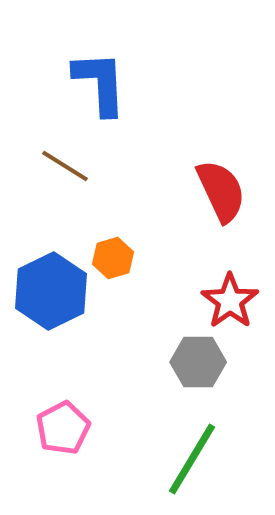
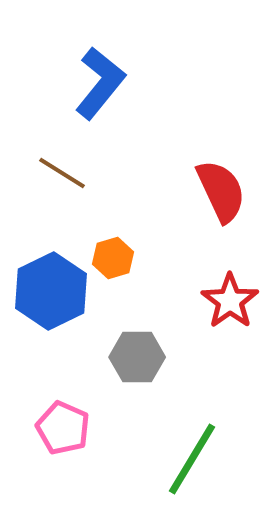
blue L-shape: rotated 42 degrees clockwise
brown line: moved 3 px left, 7 px down
gray hexagon: moved 61 px left, 5 px up
pink pentagon: rotated 20 degrees counterclockwise
